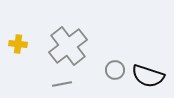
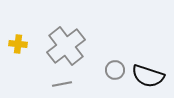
gray cross: moved 2 px left
